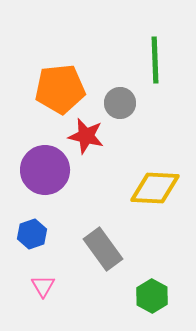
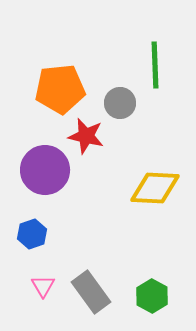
green line: moved 5 px down
gray rectangle: moved 12 px left, 43 px down
